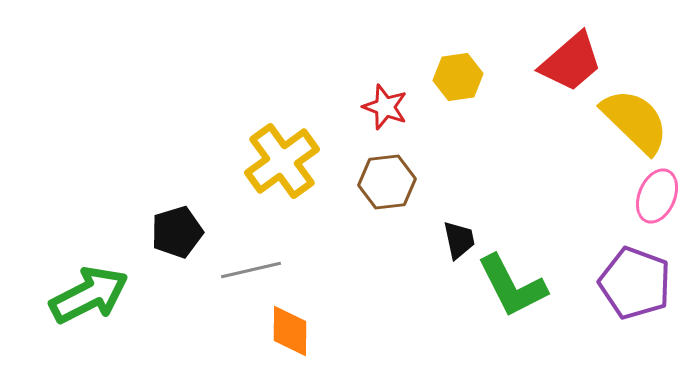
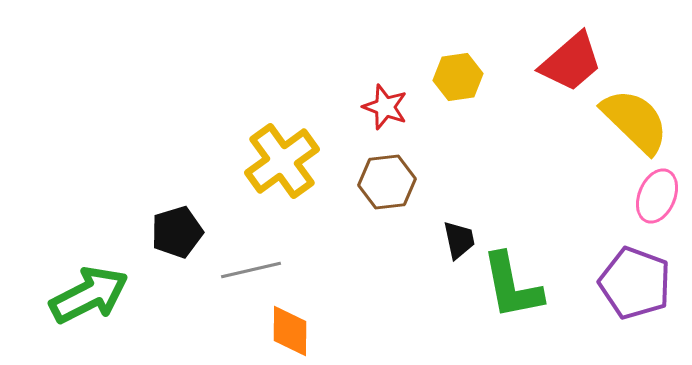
green L-shape: rotated 16 degrees clockwise
